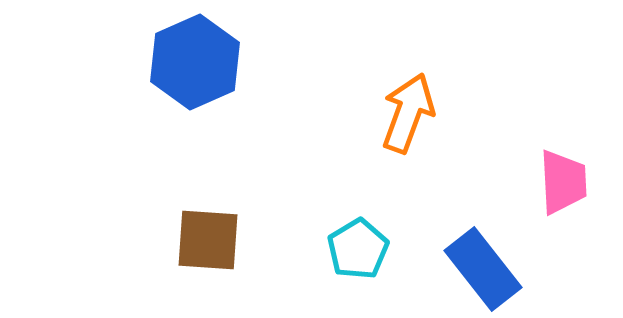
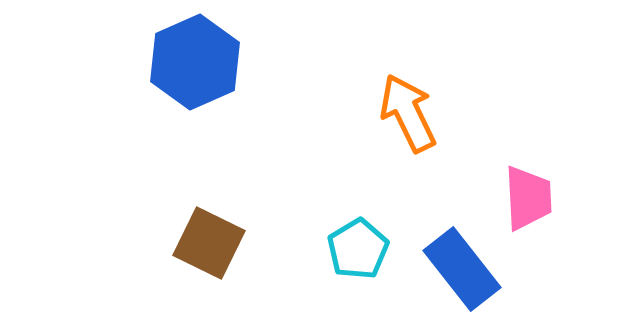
orange arrow: rotated 46 degrees counterclockwise
pink trapezoid: moved 35 px left, 16 px down
brown square: moved 1 px right, 3 px down; rotated 22 degrees clockwise
blue rectangle: moved 21 px left
